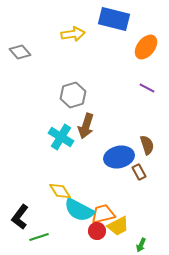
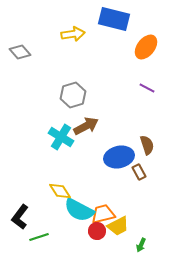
brown arrow: rotated 135 degrees counterclockwise
